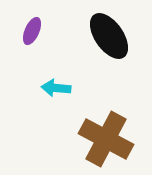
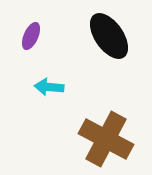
purple ellipse: moved 1 px left, 5 px down
cyan arrow: moved 7 px left, 1 px up
